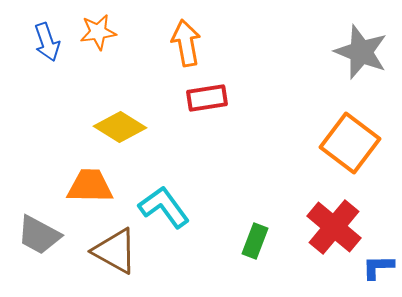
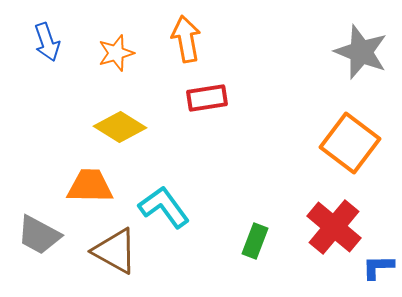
orange star: moved 18 px right, 21 px down; rotated 9 degrees counterclockwise
orange arrow: moved 4 px up
